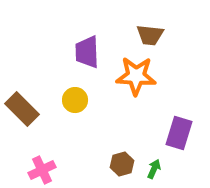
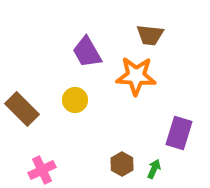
purple trapezoid: rotated 28 degrees counterclockwise
brown hexagon: rotated 15 degrees counterclockwise
